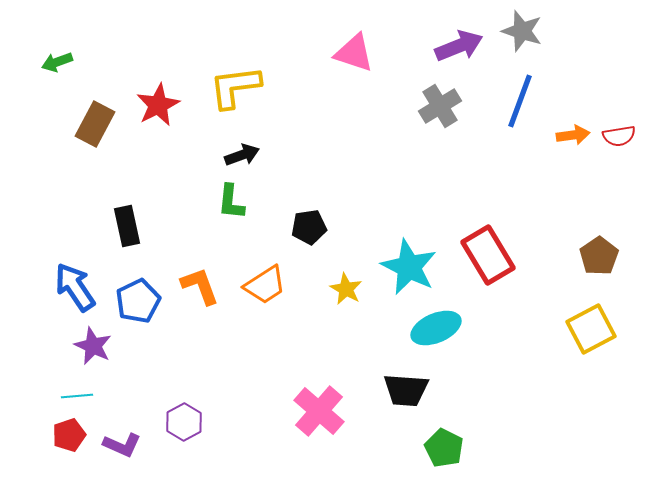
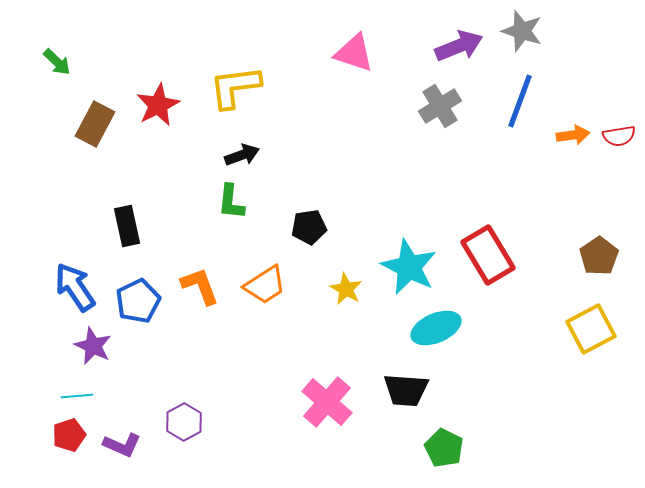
green arrow: rotated 116 degrees counterclockwise
pink cross: moved 8 px right, 9 px up
